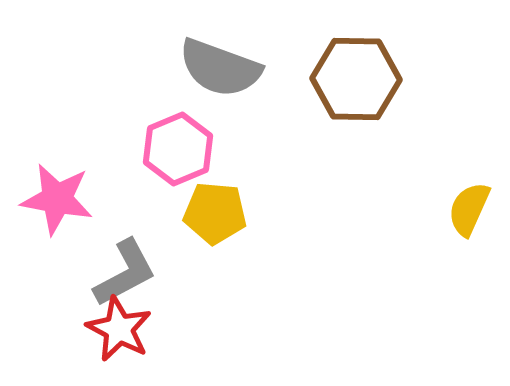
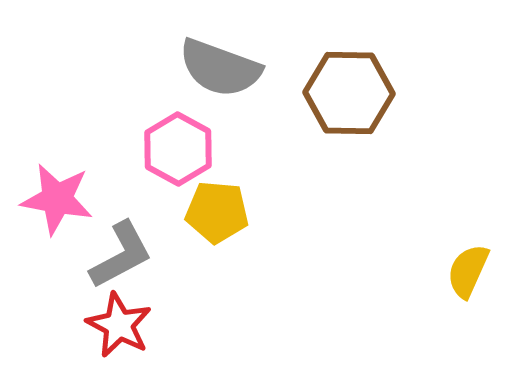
brown hexagon: moved 7 px left, 14 px down
pink hexagon: rotated 8 degrees counterclockwise
yellow semicircle: moved 1 px left, 62 px down
yellow pentagon: moved 2 px right, 1 px up
gray L-shape: moved 4 px left, 18 px up
red star: moved 4 px up
